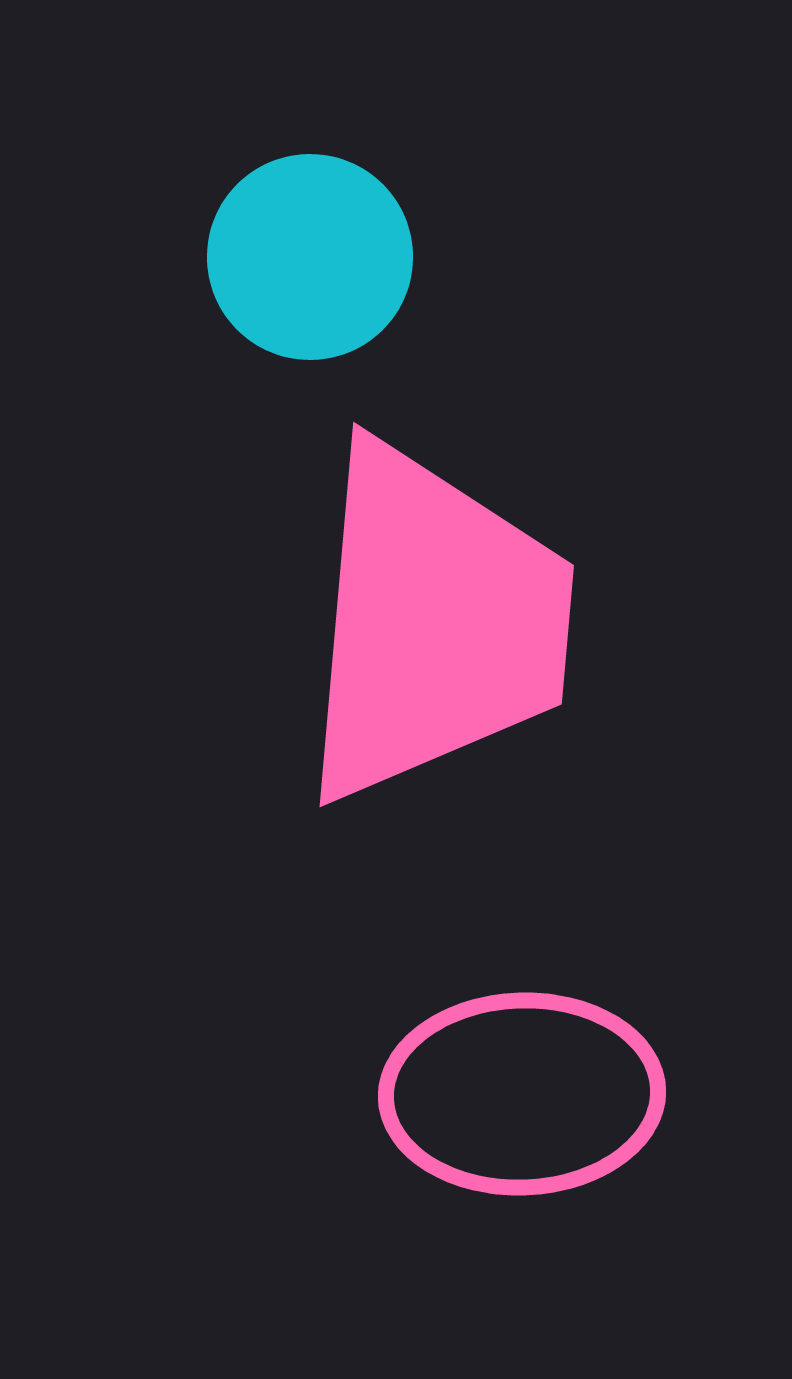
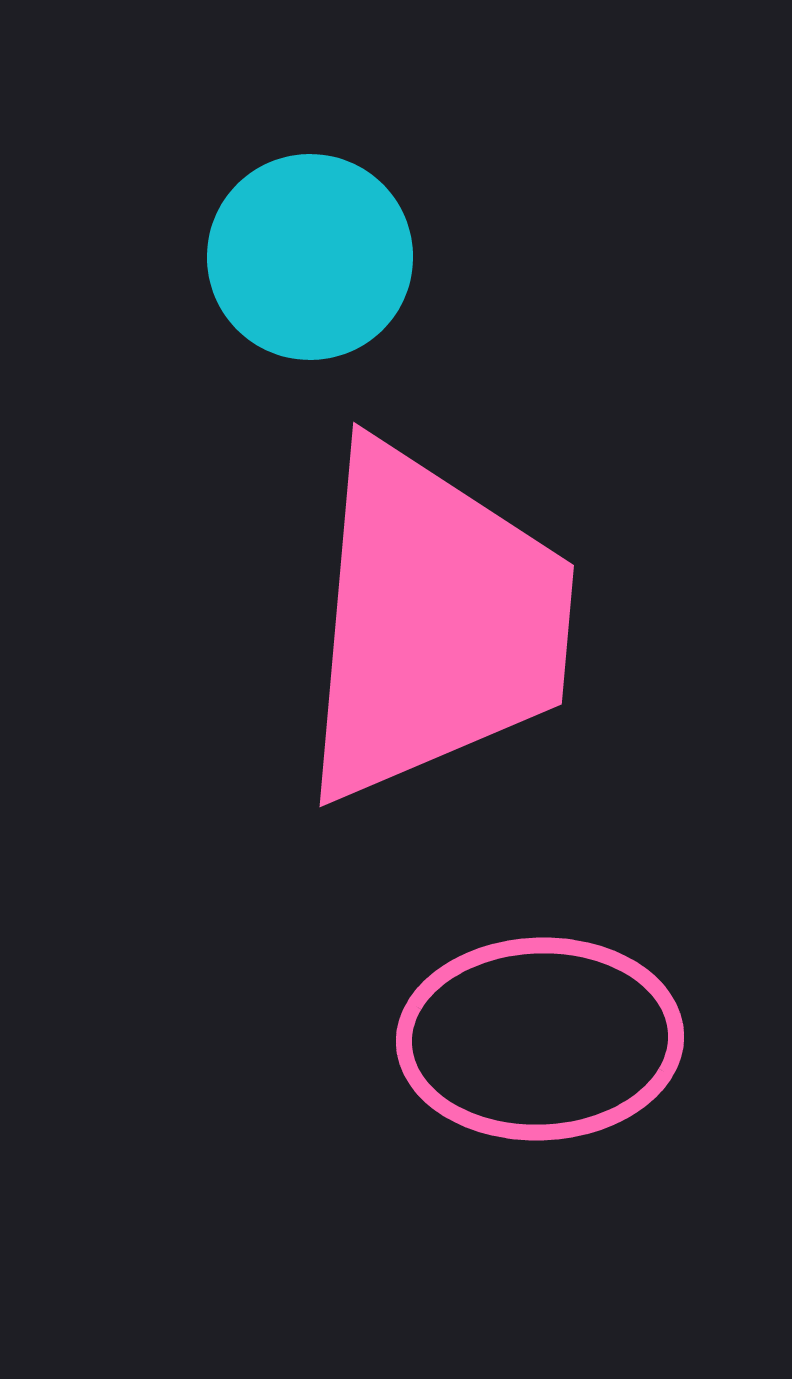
pink ellipse: moved 18 px right, 55 px up
